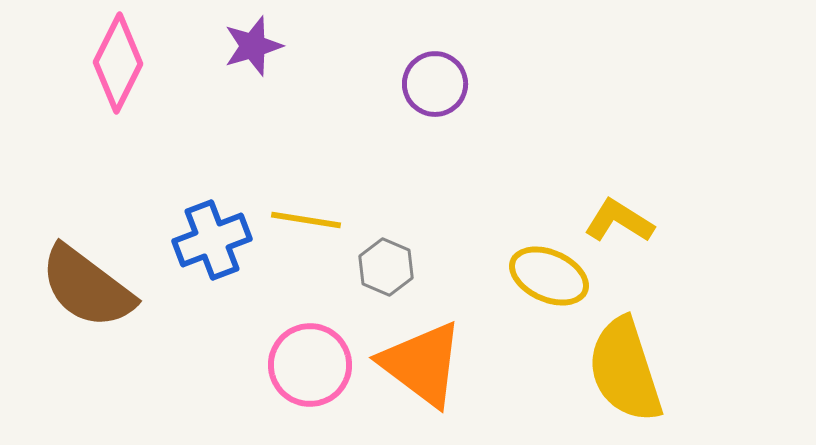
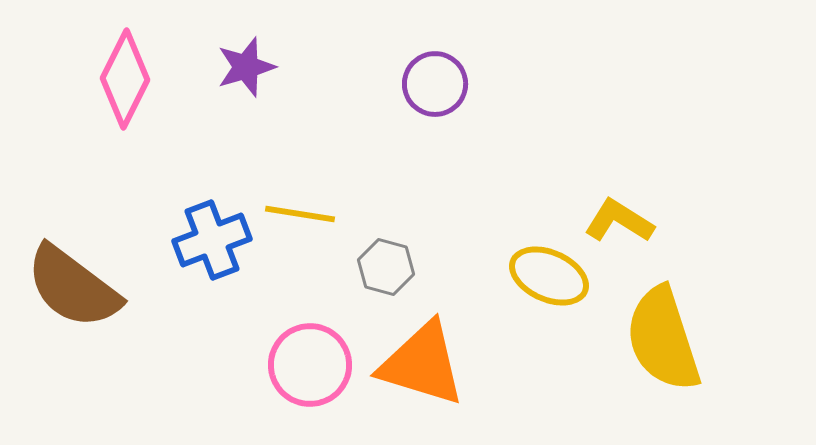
purple star: moved 7 px left, 21 px down
pink diamond: moved 7 px right, 16 px down
yellow line: moved 6 px left, 6 px up
gray hexagon: rotated 8 degrees counterclockwise
brown semicircle: moved 14 px left
orange triangle: rotated 20 degrees counterclockwise
yellow semicircle: moved 38 px right, 31 px up
